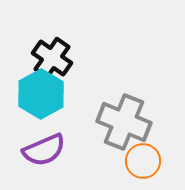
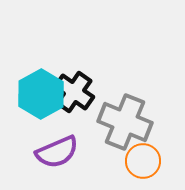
black cross: moved 22 px right, 34 px down
gray cross: moved 1 px right
purple semicircle: moved 13 px right, 2 px down
